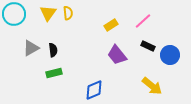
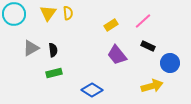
blue circle: moved 8 px down
yellow arrow: rotated 55 degrees counterclockwise
blue diamond: moved 2 px left; rotated 55 degrees clockwise
